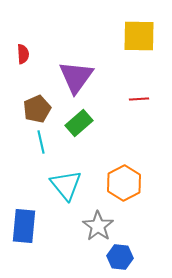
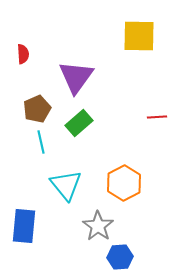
red line: moved 18 px right, 18 px down
blue hexagon: rotated 10 degrees counterclockwise
